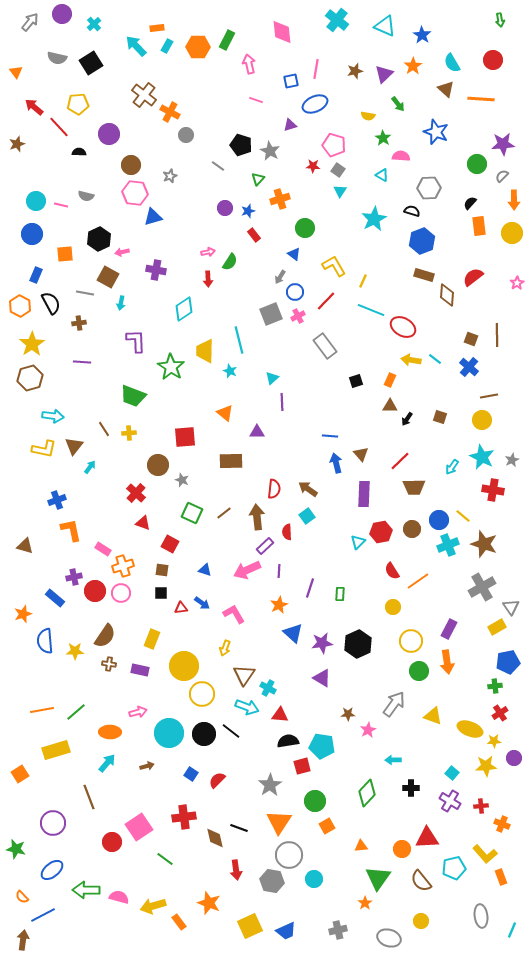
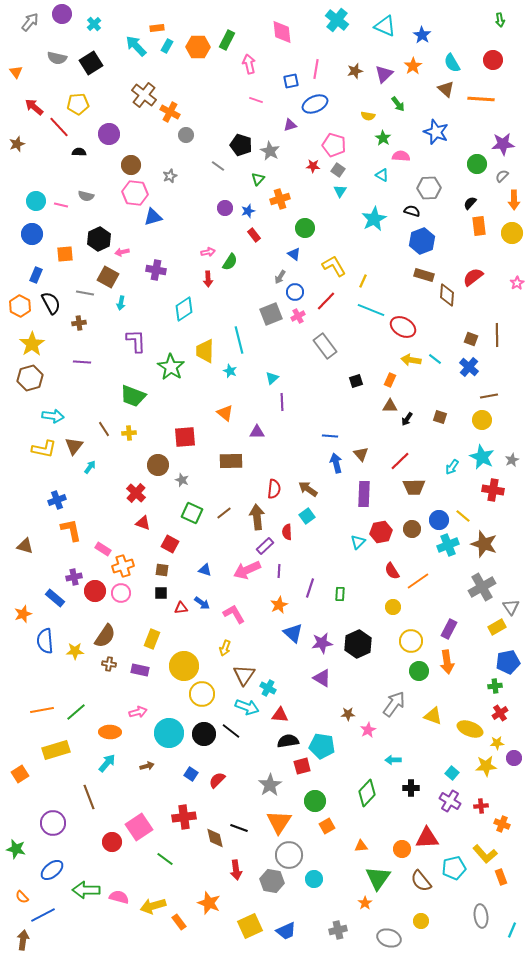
yellow star at (494, 741): moved 3 px right, 2 px down
